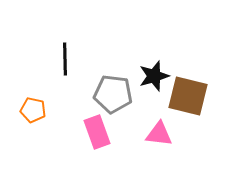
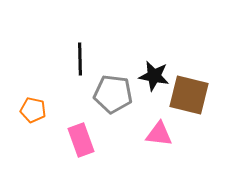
black line: moved 15 px right
black star: rotated 28 degrees clockwise
brown square: moved 1 px right, 1 px up
pink rectangle: moved 16 px left, 8 px down
